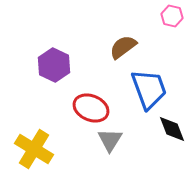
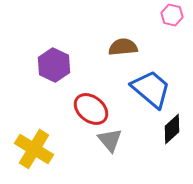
pink hexagon: moved 1 px up
brown semicircle: rotated 32 degrees clockwise
blue trapezoid: moved 2 px right; rotated 30 degrees counterclockwise
red ellipse: moved 1 px down; rotated 16 degrees clockwise
black diamond: rotated 68 degrees clockwise
gray triangle: rotated 12 degrees counterclockwise
